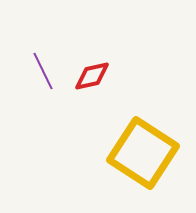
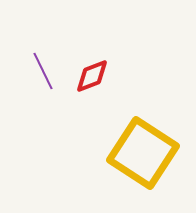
red diamond: rotated 9 degrees counterclockwise
